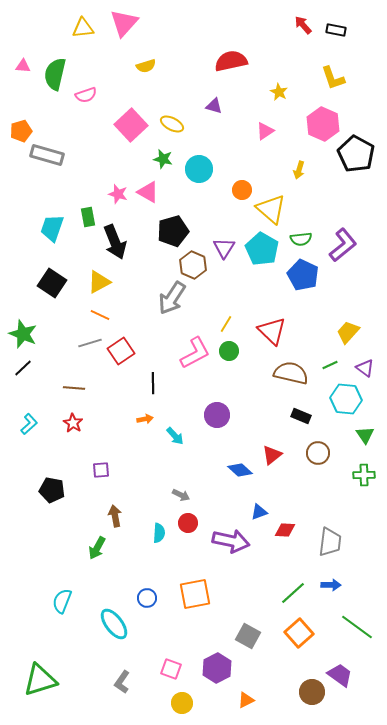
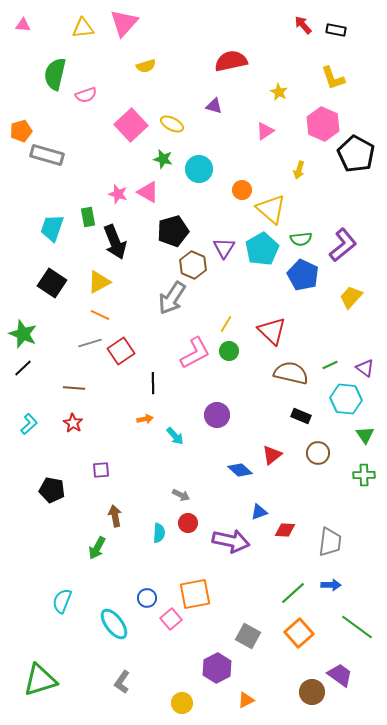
pink triangle at (23, 66): moved 41 px up
cyan pentagon at (262, 249): rotated 12 degrees clockwise
yellow trapezoid at (348, 332): moved 3 px right, 35 px up
pink square at (171, 669): moved 50 px up; rotated 30 degrees clockwise
